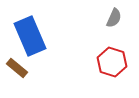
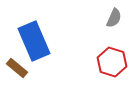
blue rectangle: moved 4 px right, 5 px down
